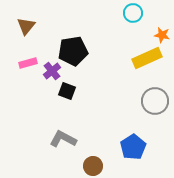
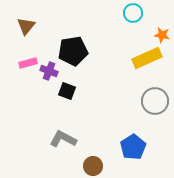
purple cross: moved 3 px left; rotated 30 degrees counterclockwise
